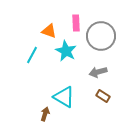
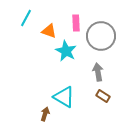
cyan line: moved 6 px left, 37 px up
gray arrow: rotated 96 degrees clockwise
